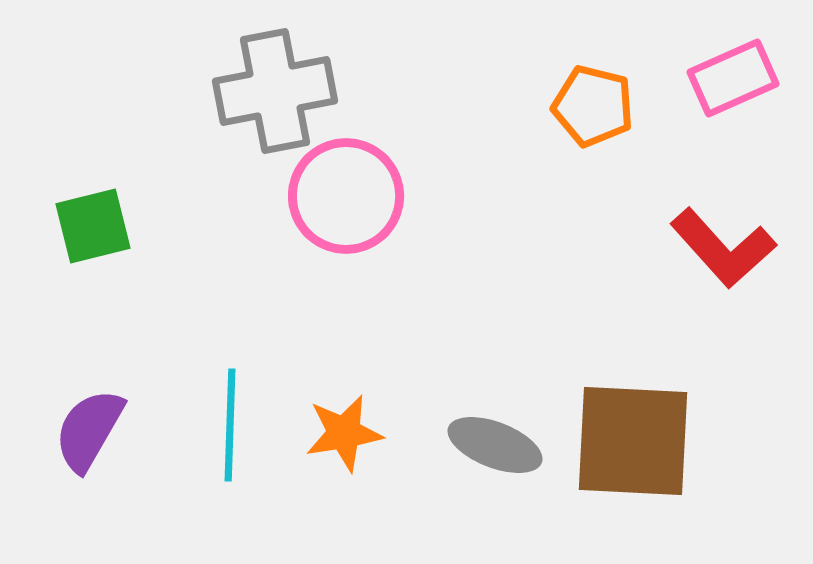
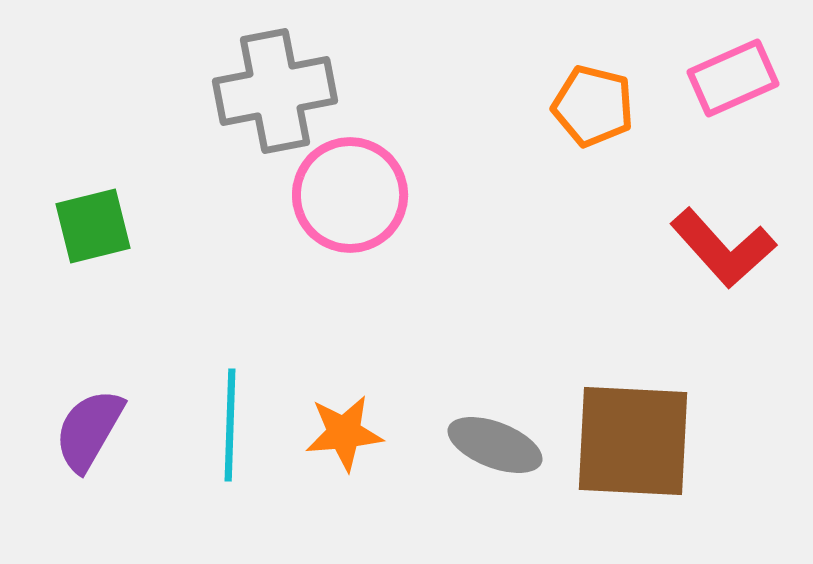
pink circle: moved 4 px right, 1 px up
orange star: rotated 4 degrees clockwise
